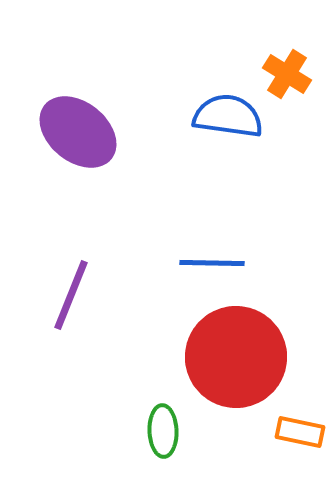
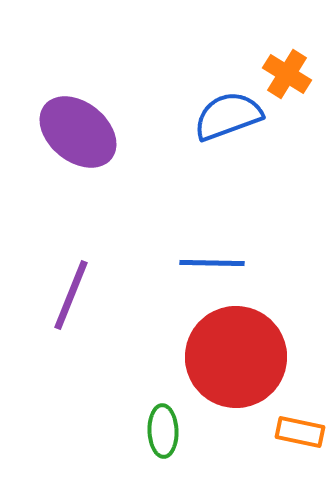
blue semicircle: rotated 28 degrees counterclockwise
